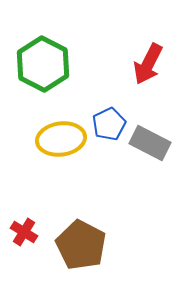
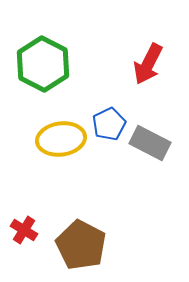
red cross: moved 2 px up
